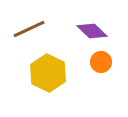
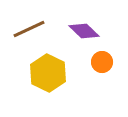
purple diamond: moved 8 px left
orange circle: moved 1 px right
